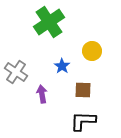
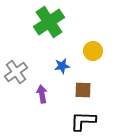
yellow circle: moved 1 px right
blue star: rotated 28 degrees clockwise
gray cross: rotated 20 degrees clockwise
